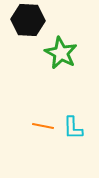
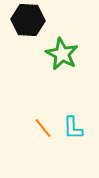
green star: moved 1 px right, 1 px down
orange line: moved 2 px down; rotated 40 degrees clockwise
